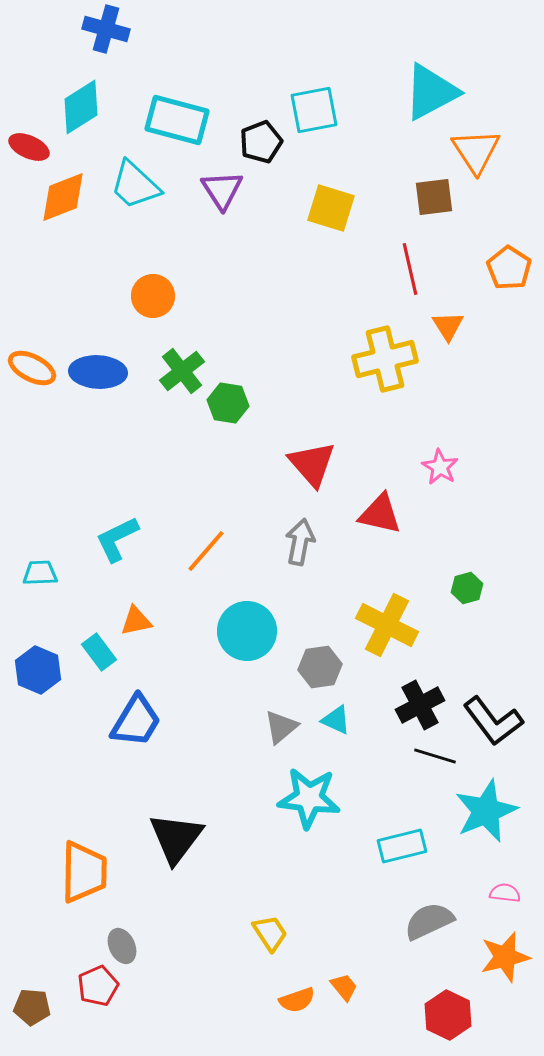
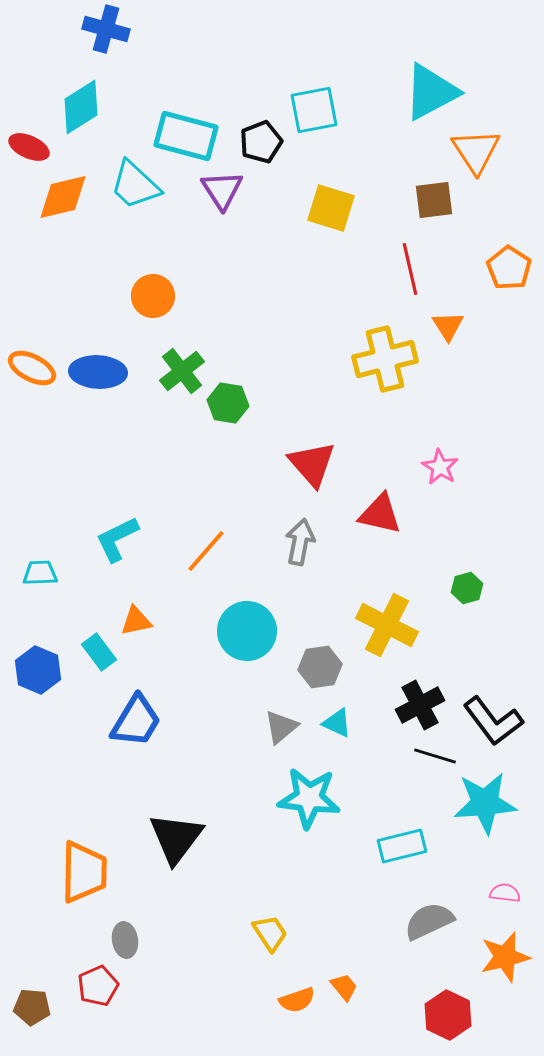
cyan rectangle at (177, 120): moved 9 px right, 16 px down
orange diamond at (63, 197): rotated 8 degrees clockwise
brown square at (434, 197): moved 3 px down
cyan triangle at (336, 720): moved 1 px right, 3 px down
cyan star at (486, 811): moved 1 px left, 8 px up; rotated 18 degrees clockwise
gray ellipse at (122, 946): moved 3 px right, 6 px up; rotated 16 degrees clockwise
